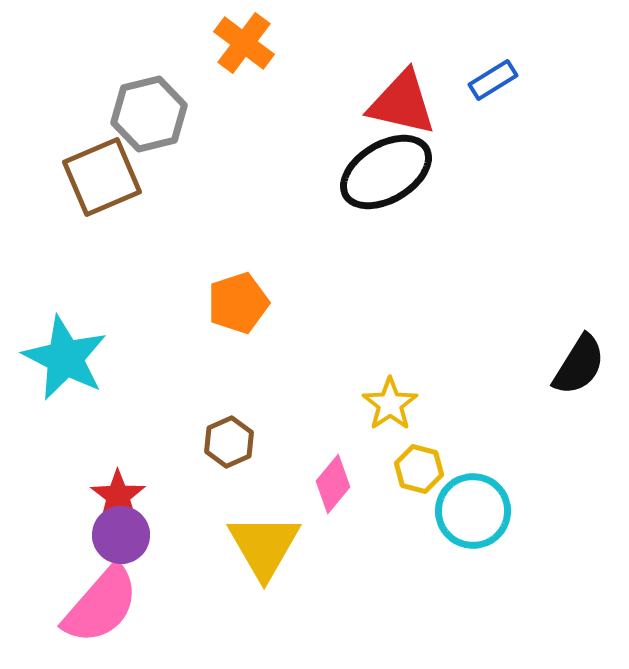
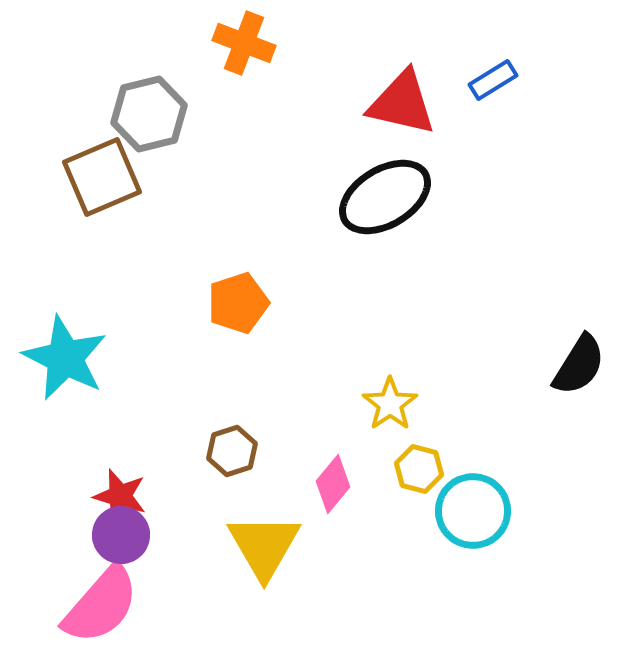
orange cross: rotated 16 degrees counterclockwise
black ellipse: moved 1 px left, 25 px down
brown hexagon: moved 3 px right, 9 px down; rotated 6 degrees clockwise
red star: moved 2 px right; rotated 20 degrees counterclockwise
